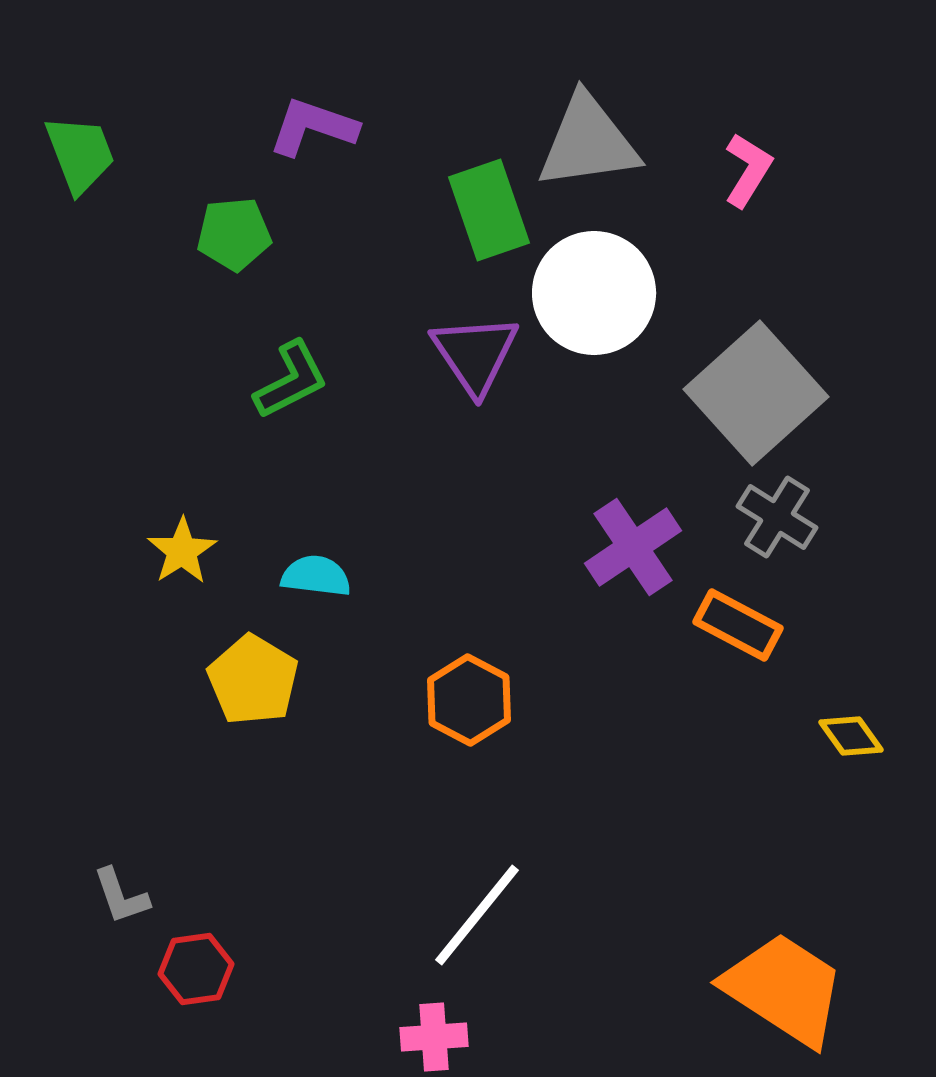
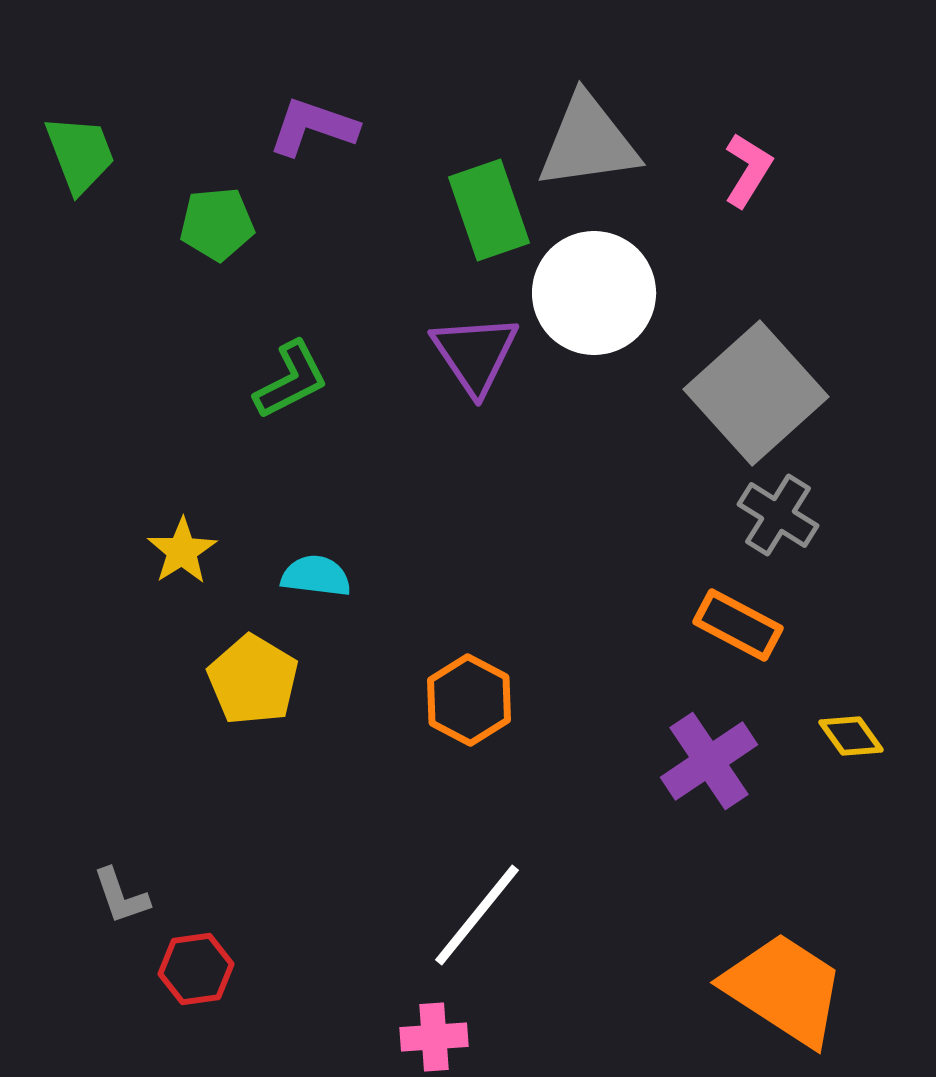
green pentagon: moved 17 px left, 10 px up
gray cross: moved 1 px right, 2 px up
purple cross: moved 76 px right, 214 px down
